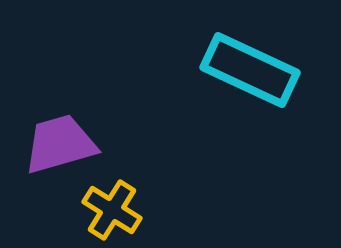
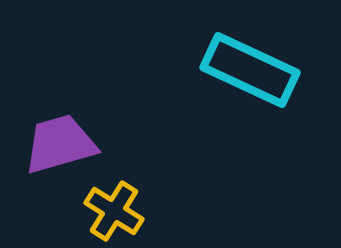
yellow cross: moved 2 px right, 1 px down
